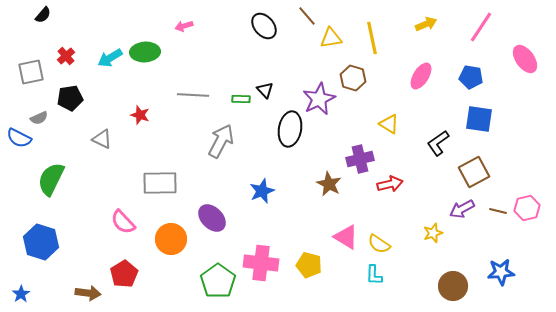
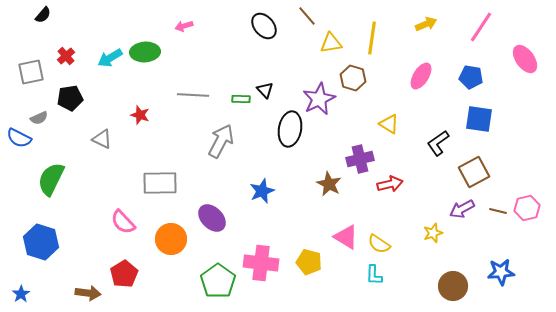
yellow triangle at (331, 38): moved 5 px down
yellow line at (372, 38): rotated 20 degrees clockwise
yellow pentagon at (309, 265): moved 3 px up
